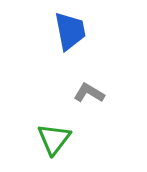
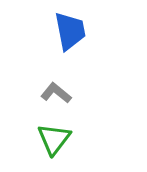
gray L-shape: moved 33 px left; rotated 8 degrees clockwise
